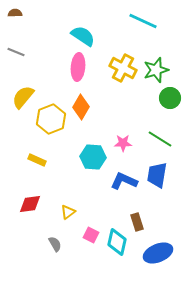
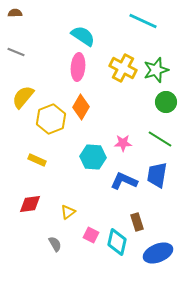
green circle: moved 4 px left, 4 px down
